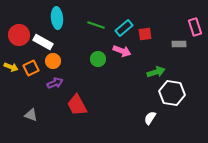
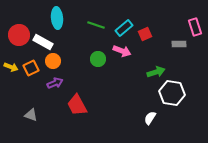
red square: rotated 16 degrees counterclockwise
